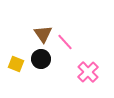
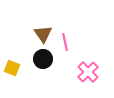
pink line: rotated 30 degrees clockwise
black circle: moved 2 px right
yellow square: moved 4 px left, 4 px down
